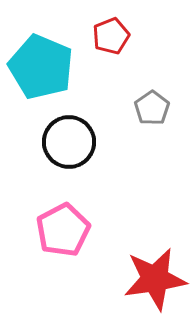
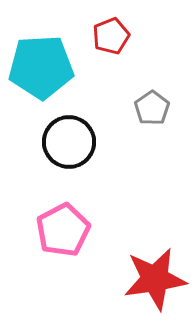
cyan pentagon: rotated 26 degrees counterclockwise
